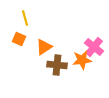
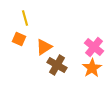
orange star: moved 10 px right, 8 px down; rotated 24 degrees counterclockwise
brown cross: rotated 24 degrees clockwise
